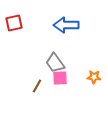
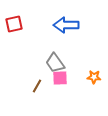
red square: moved 1 px down
